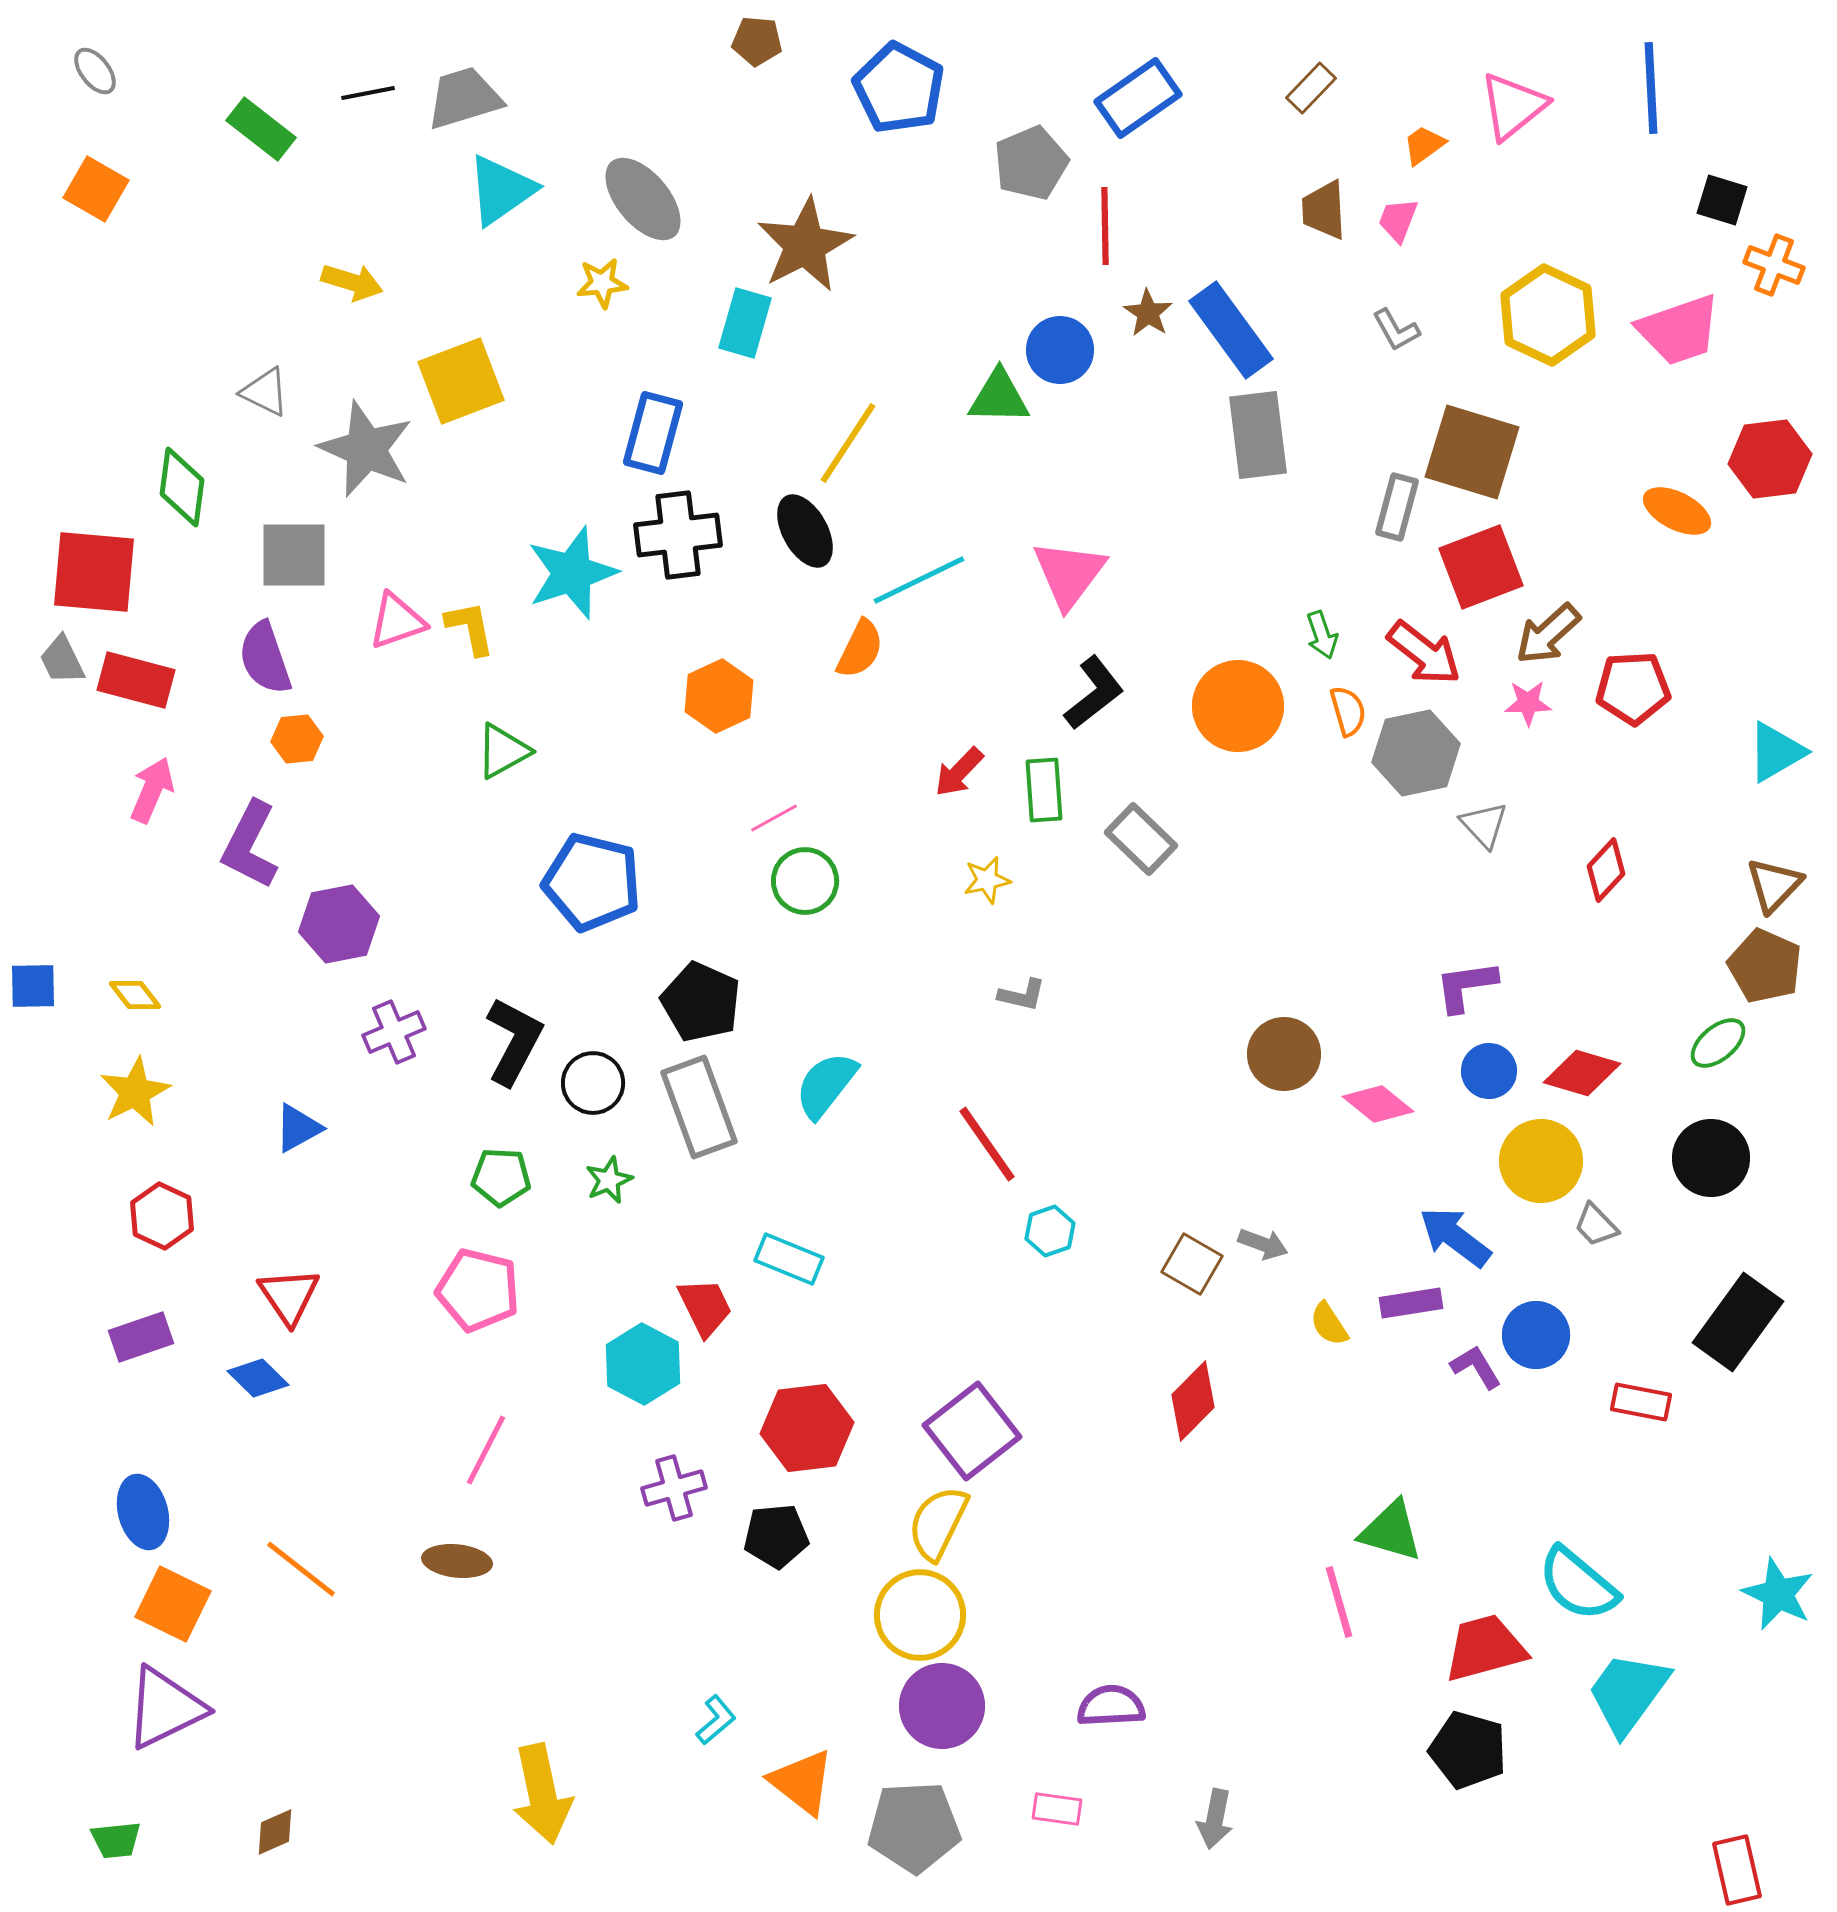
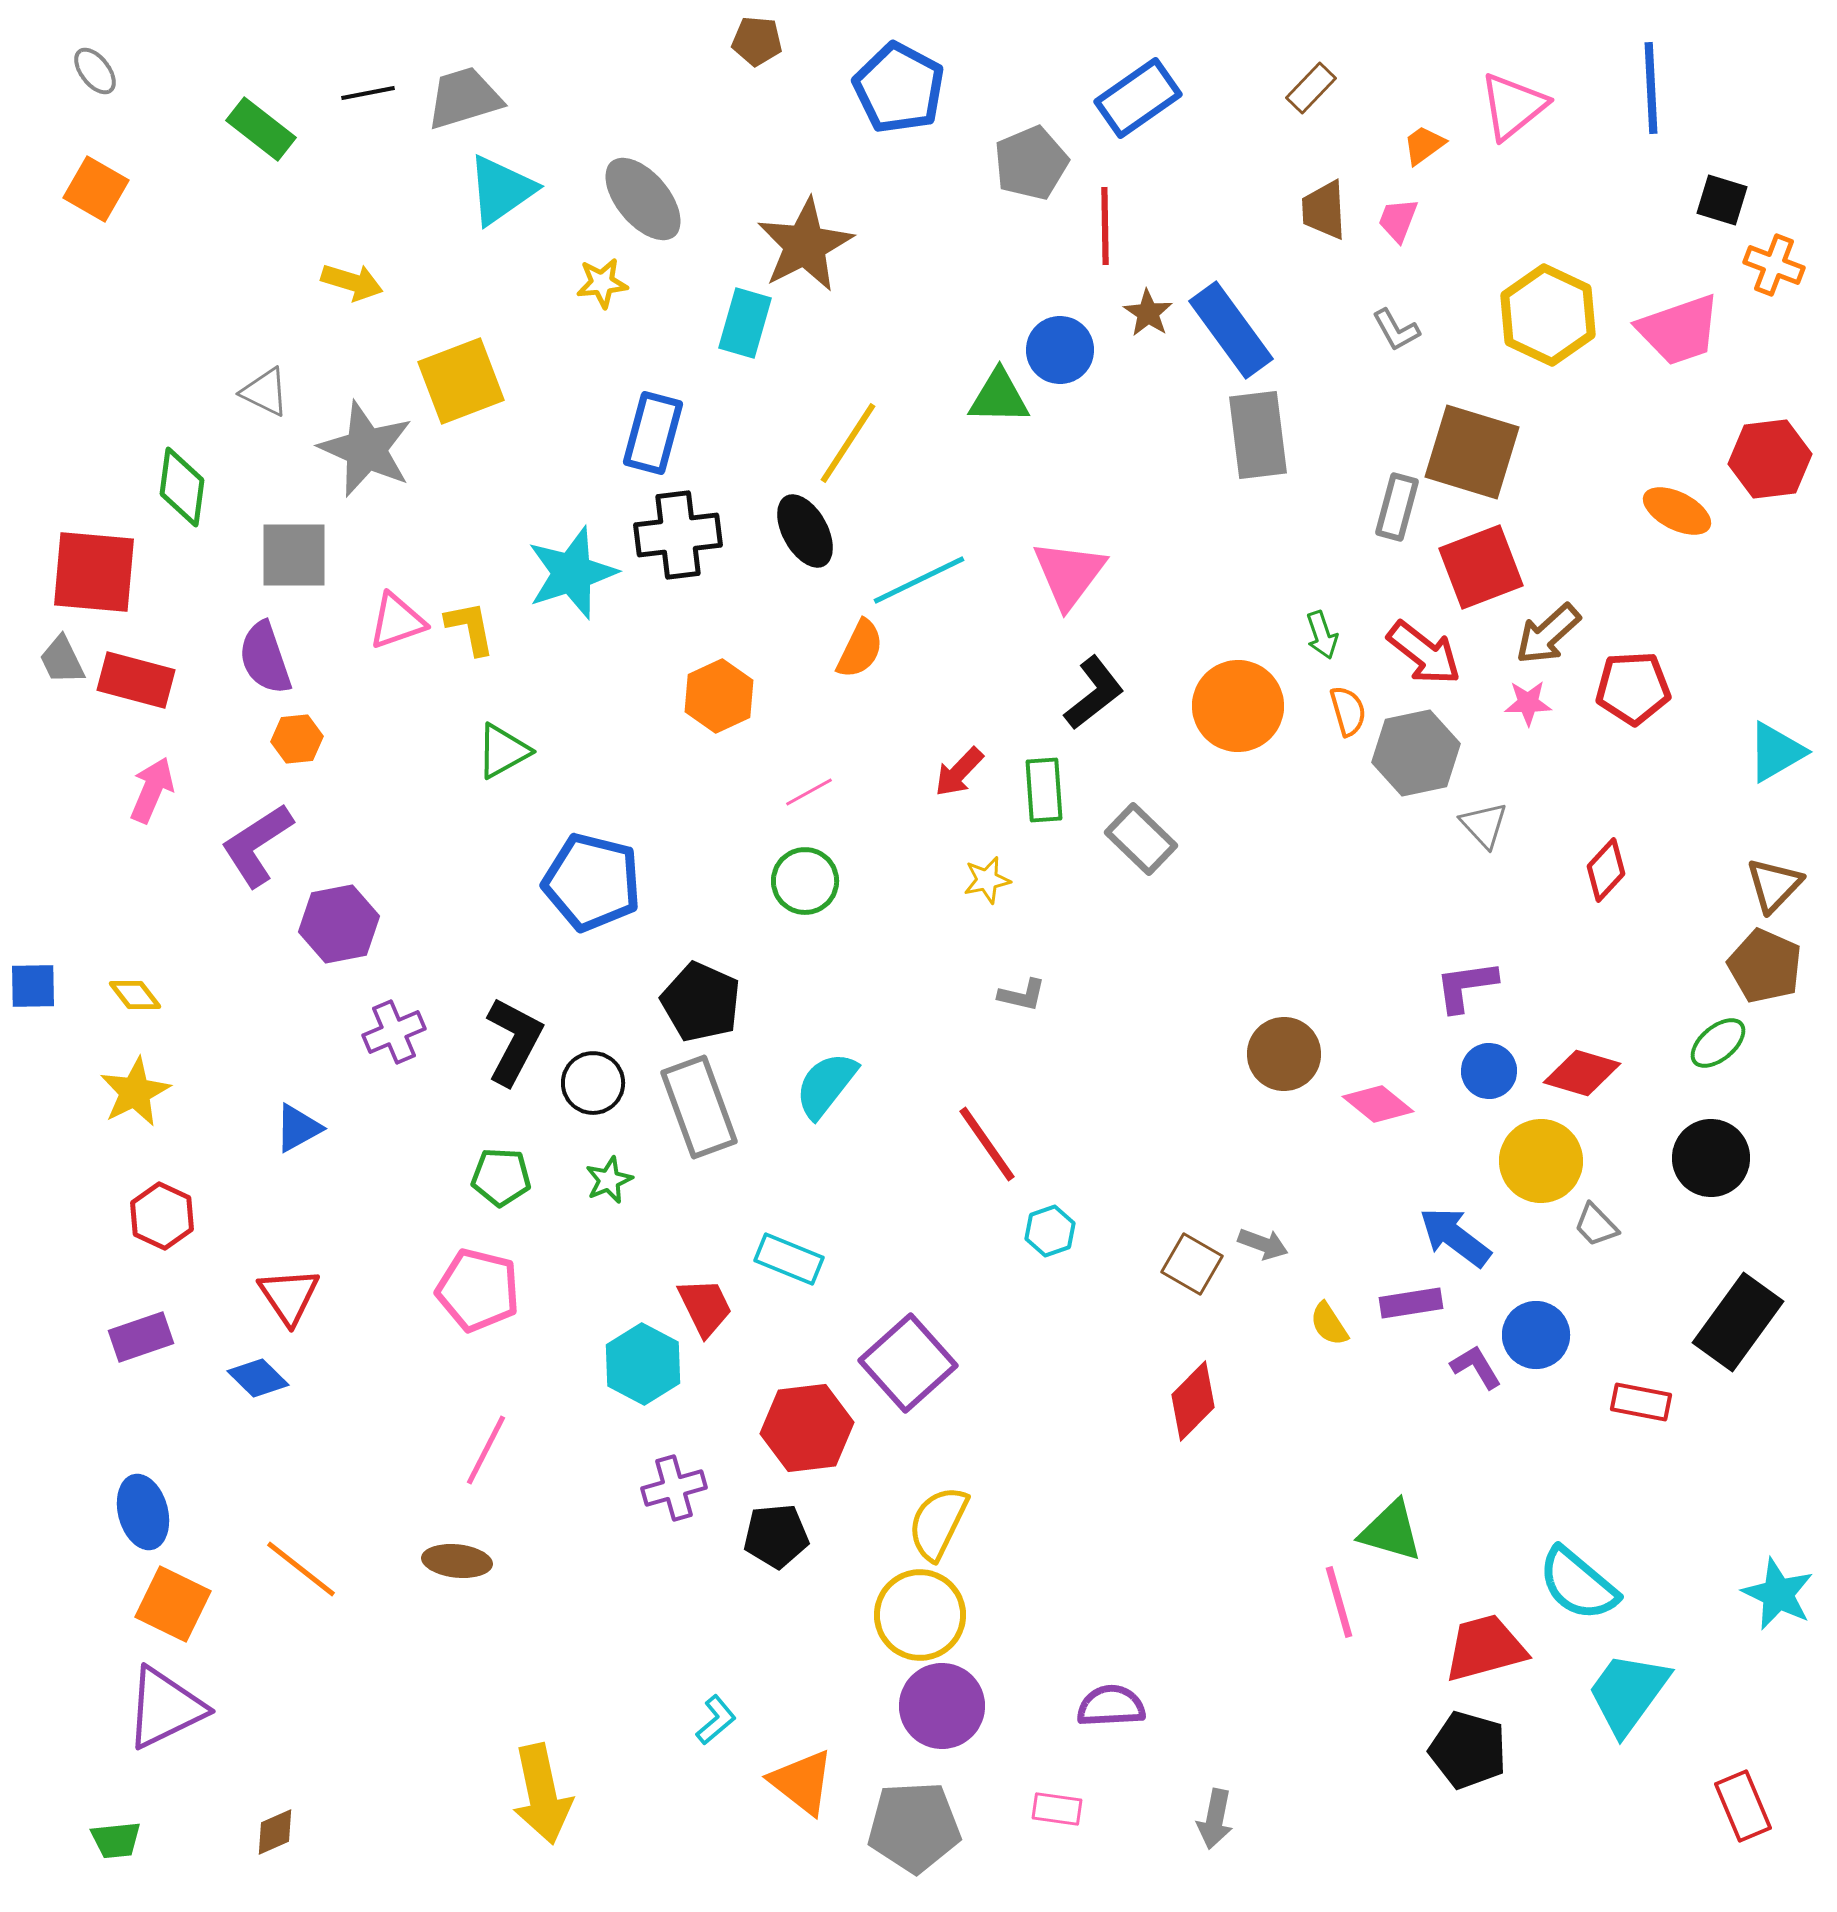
pink line at (774, 818): moved 35 px right, 26 px up
purple L-shape at (250, 845): moved 7 px right; rotated 30 degrees clockwise
purple square at (972, 1431): moved 64 px left, 68 px up; rotated 4 degrees counterclockwise
red rectangle at (1737, 1870): moved 6 px right, 64 px up; rotated 10 degrees counterclockwise
